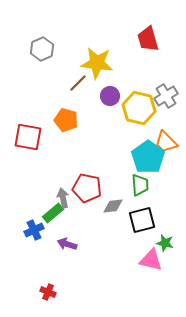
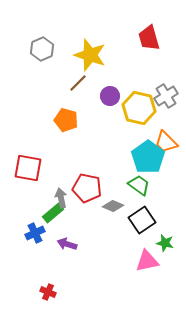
red trapezoid: moved 1 px right, 1 px up
yellow star: moved 7 px left, 8 px up; rotated 12 degrees clockwise
red square: moved 31 px down
green trapezoid: moved 1 px left; rotated 50 degrees counterclockwise
gray arrow: moved 2 px left
gray diamond: rotated 30 degrees clockwise
black square: rotated 20 degrees counterclockwise
blue cross: moved 1 px right, 3 px down
pink triangle: moved 4 px left, 1 px down; rotated 25 degrees counterclockwise
